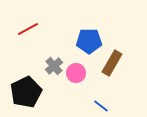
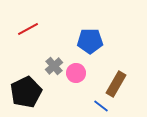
blue pentagon: moved 1 px right
brown rectangle: moved 4 px right, 21 px down
